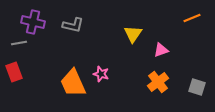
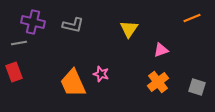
yellow triangle: moved 4 px left, 5 px up
